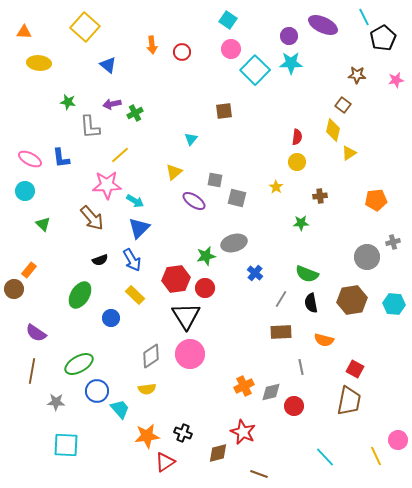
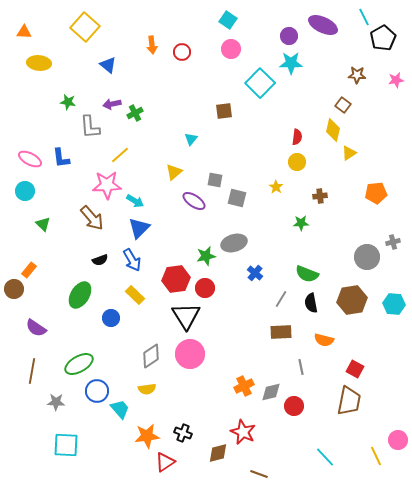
cyan square at (255, 70): moved 5 px right, 13 px down
orange pentagon at (376, 200): moved 7 px up
purple semicircle at (36, 333): moved 5 px up
